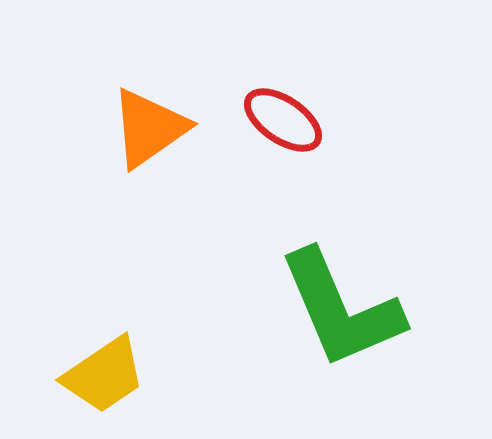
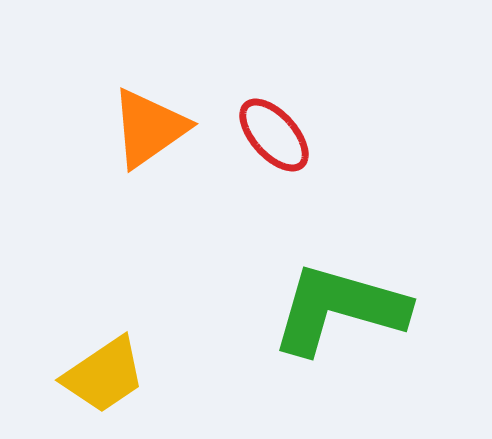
red ellipse: moved 9 px left, 15 px down; rotated 14 degrees clockwise
green L-shape: moved 2 px left; rotated 129 degrees clockwise
